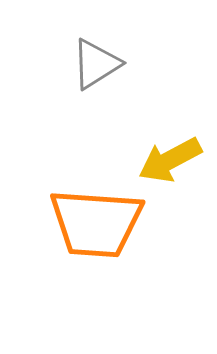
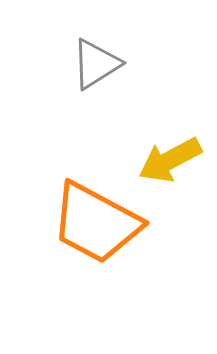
orange trapezoid: rotated 24 degrees clockwise
